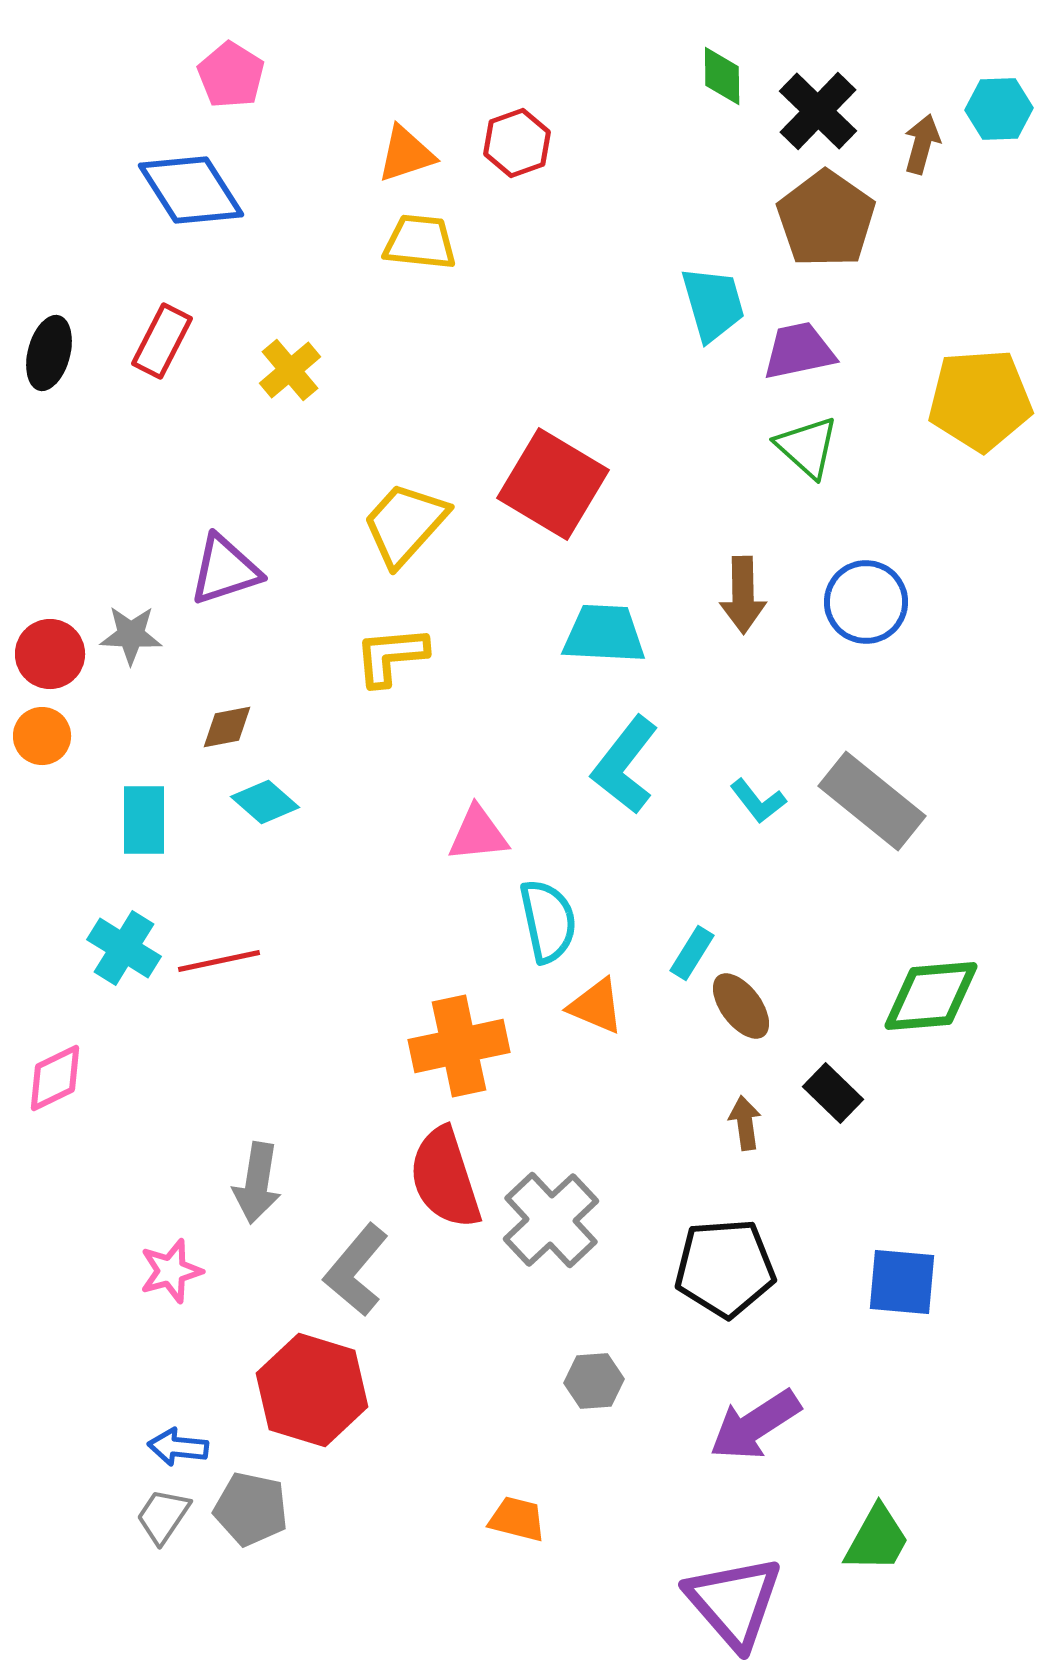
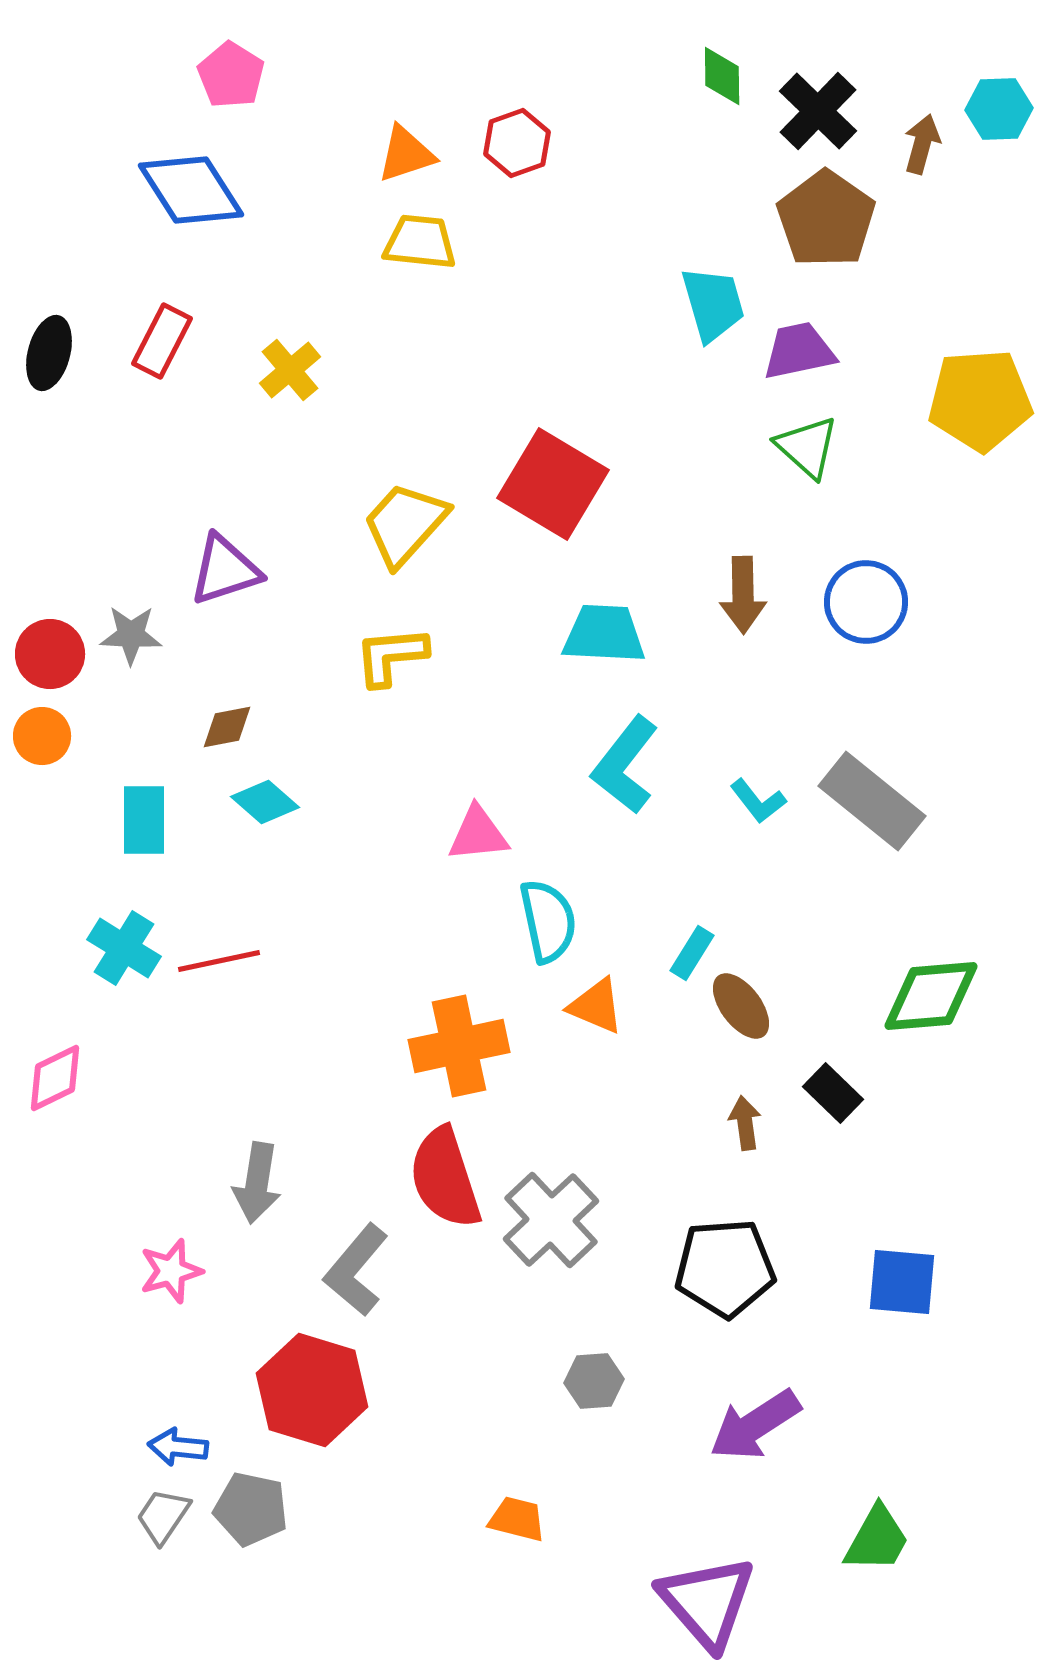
purple triangle at (734, 1602): moved 27 px left
